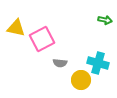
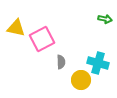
green arrow: moved 1 px up
gray semicircle: moved 1 px right, 1 px up; rotated 96 degrees counterclockwise
